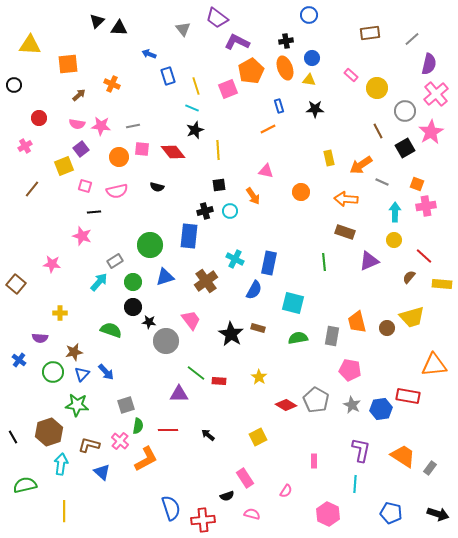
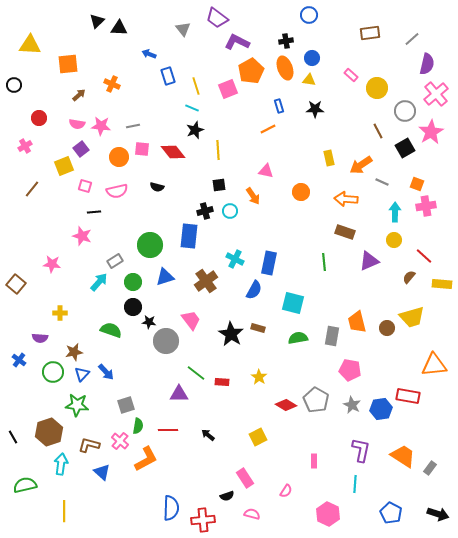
purple semicircle at (429, 64): moved 2 px left
red rectangle at (219, 381): moved 3 px right, 1 px down
blue semicircle at (171, 508): rotated 20 degrees clockwise
blue pentagon at (391, 513): rotated 15 degrees clockwise
